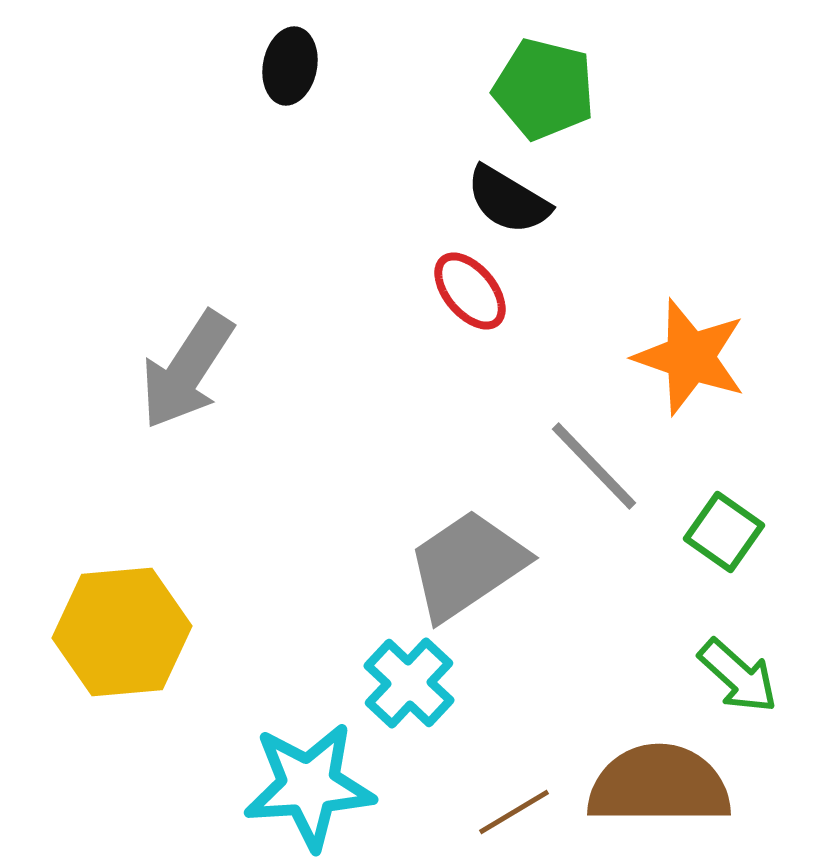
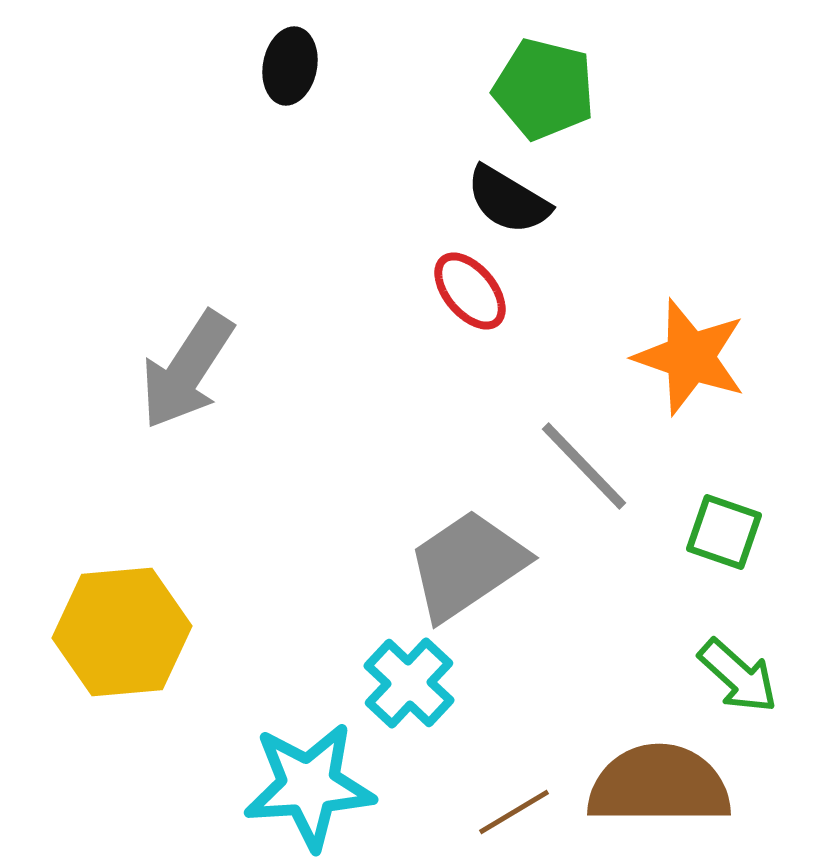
gray line: moved 10 px left
green square: rotated 16 degrees counterclockwise
